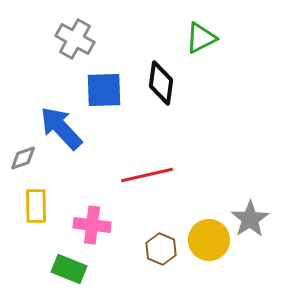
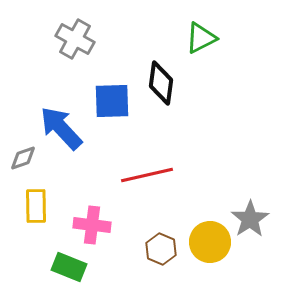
blue square: moved 8 px right, 11 px down
yellow circle: moved 1 px right, 2 px down
green rectangle: moved 2 px up
